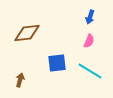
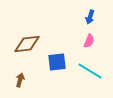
brown diamond: moved 11 px down
blue square: moved 1 px up
